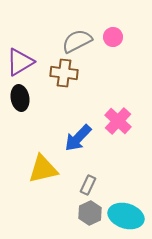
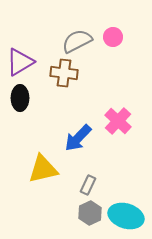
black ellipse: rotated 10 degrees clockwise
